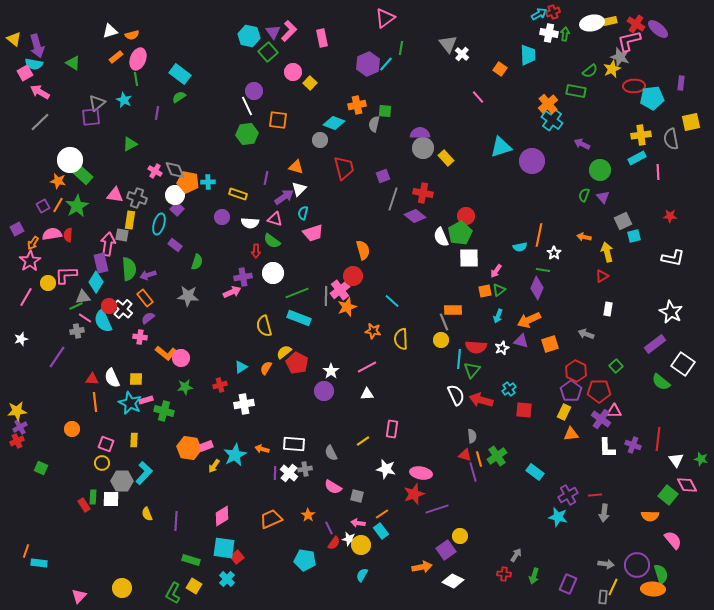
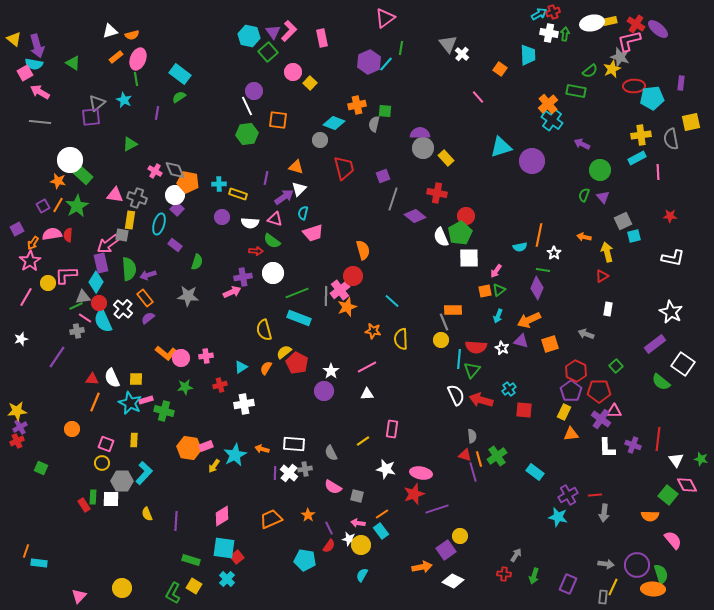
purple hexagon at (368, 64): moved 1 px right, 2 px up
gray line at (40, 122): rotated 50 degrees clockwise
cyan cross at (208, 182): moved 11 px right, 2 px down
red cross at (423, 193): moved 14 px right
pink arrow at (108, 244): rotated 135 degrees counterclockwise
red arrow at (256, 251): rotated 88 degrees counterclockwise
red circle at (109, 306): moved 10 px left, 3 px up
yellow semicircle at (264, 326): moved 4 px down
pink cross at (140, 337): moved 66 px right, 19 px down; rotated 16 degrees counterclockwise
white star at (502, 348): rotated 24 degrees counterclockwise
orange line at (95, 402): rotated 30 degrees clockwise
red semicircle at (334, 543): moved 5 px left, 3 px down
